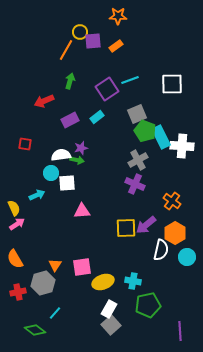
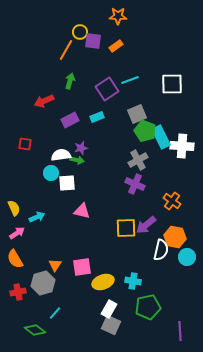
purple square at (93, 41): rotated 12 degrees clockwise
cyan rectangle at (97, 117): rotated 16 degrees clockwise
cyan arrow at (37, 195): moved 22 px down
pink triangle at (82, 211): rotated 18 degrees clockwise
pink arrow at (17, 224): moved 9 px down
orange hexagon at (175, 233): moved 4 px down; rotated 20 degrees counterclockwise
green pentagon at (148, 305): moved 2 px down
gray square at (111, 325): rotated 24 degrees counterclockwise
